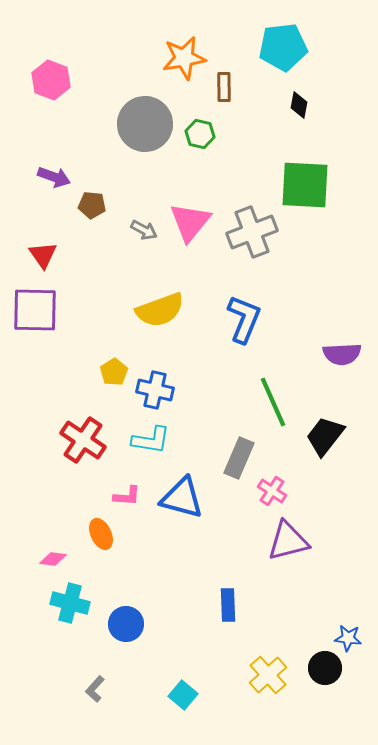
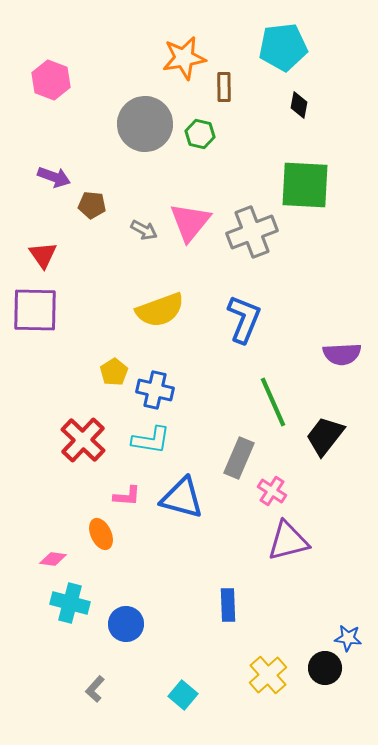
red cross: rotated 9 degrees clockwise
